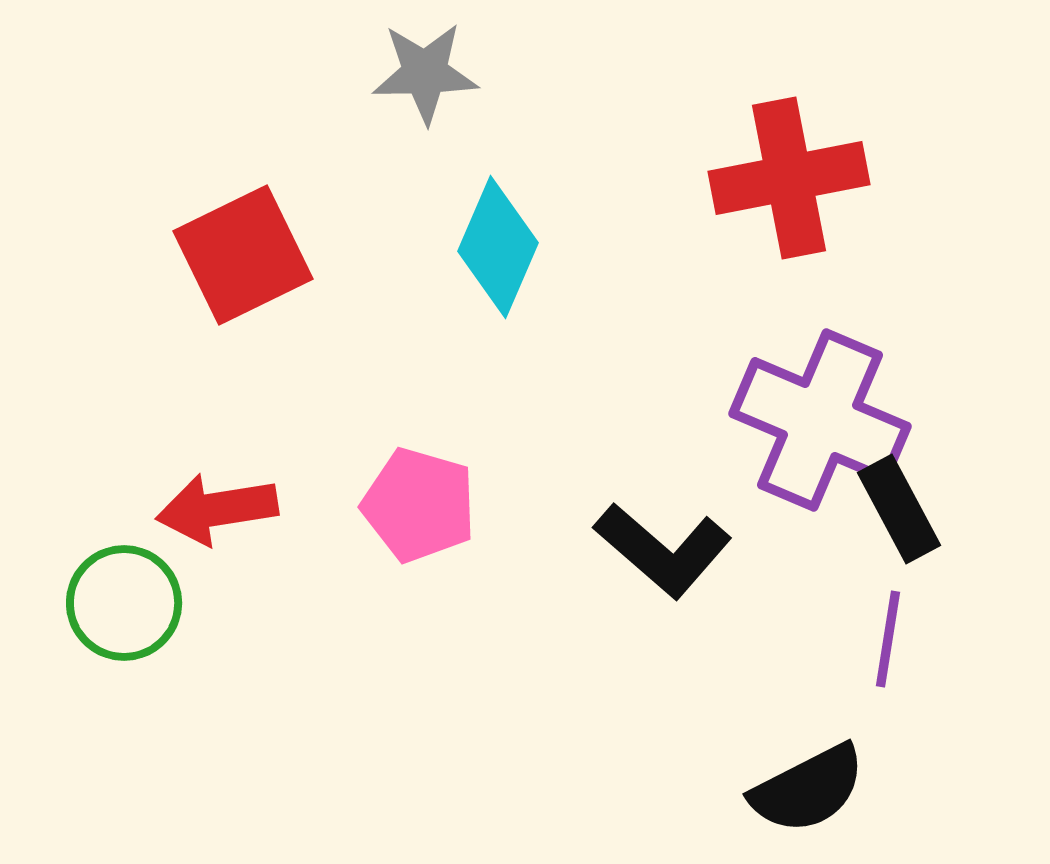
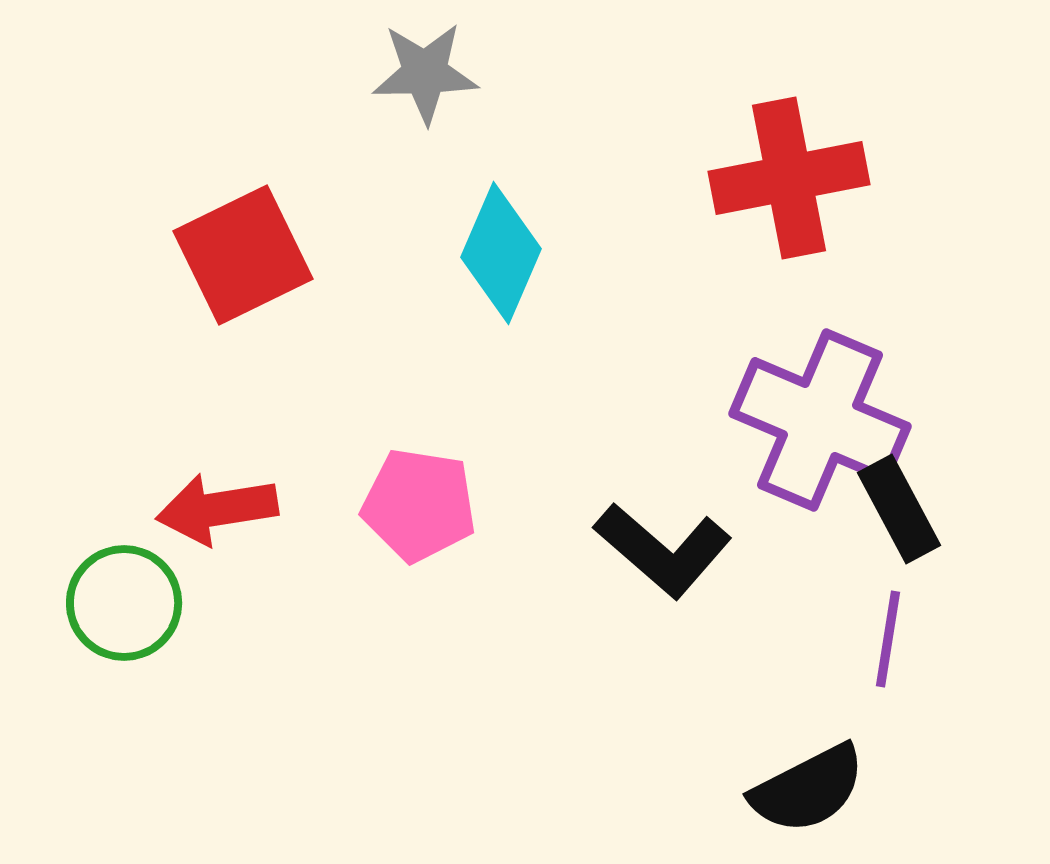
cyan diamond: moved 3 px right, 6 px down
pink pentagon: rotated 7 degrees counterclockwise
